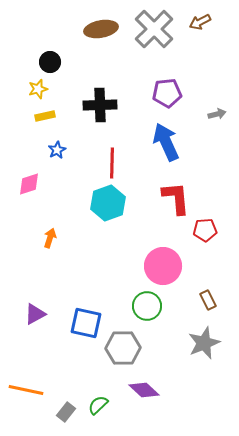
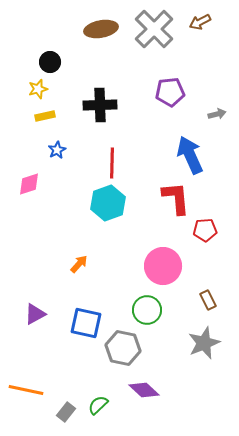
purple pentagon: moved 3 px right, 1 px up
blue arrow: moved 24 px right, 13 px down
orange arrow: moved 29 px right, 26 px down; rotated 24 degrees clockwise
green circle: moved 4 px down
gray hexagon: rotated 12 degrees clockwise
